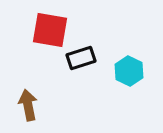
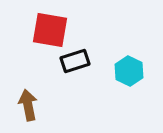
black rectangle: moved 6 px left, 3 px down
